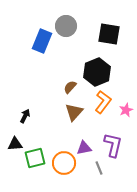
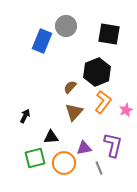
black triangle: moved 36 px right, 7 px up
